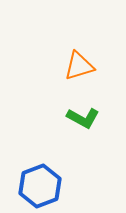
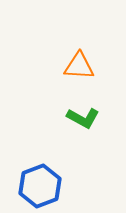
orange triangle: rotated 20 degrees clockwise
